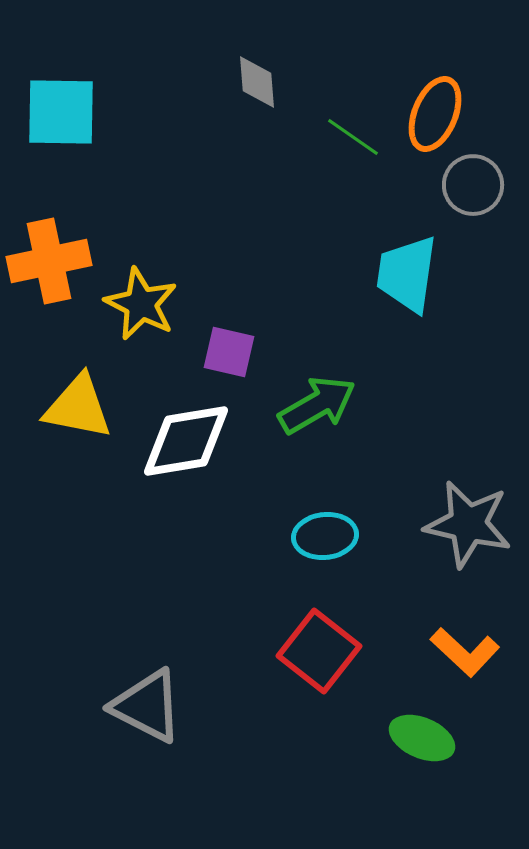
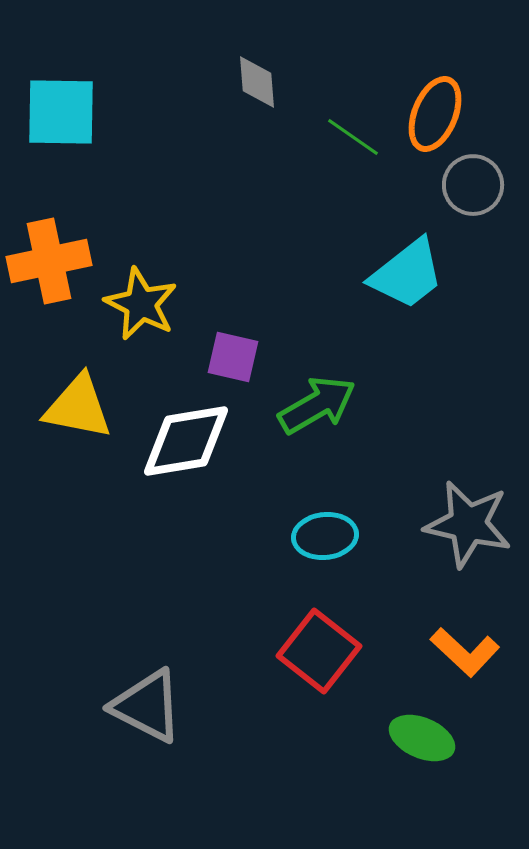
cyan trapezoid: rotated 136 degrees counterclockwise
purple square: moved 4 px right, 5 px down
